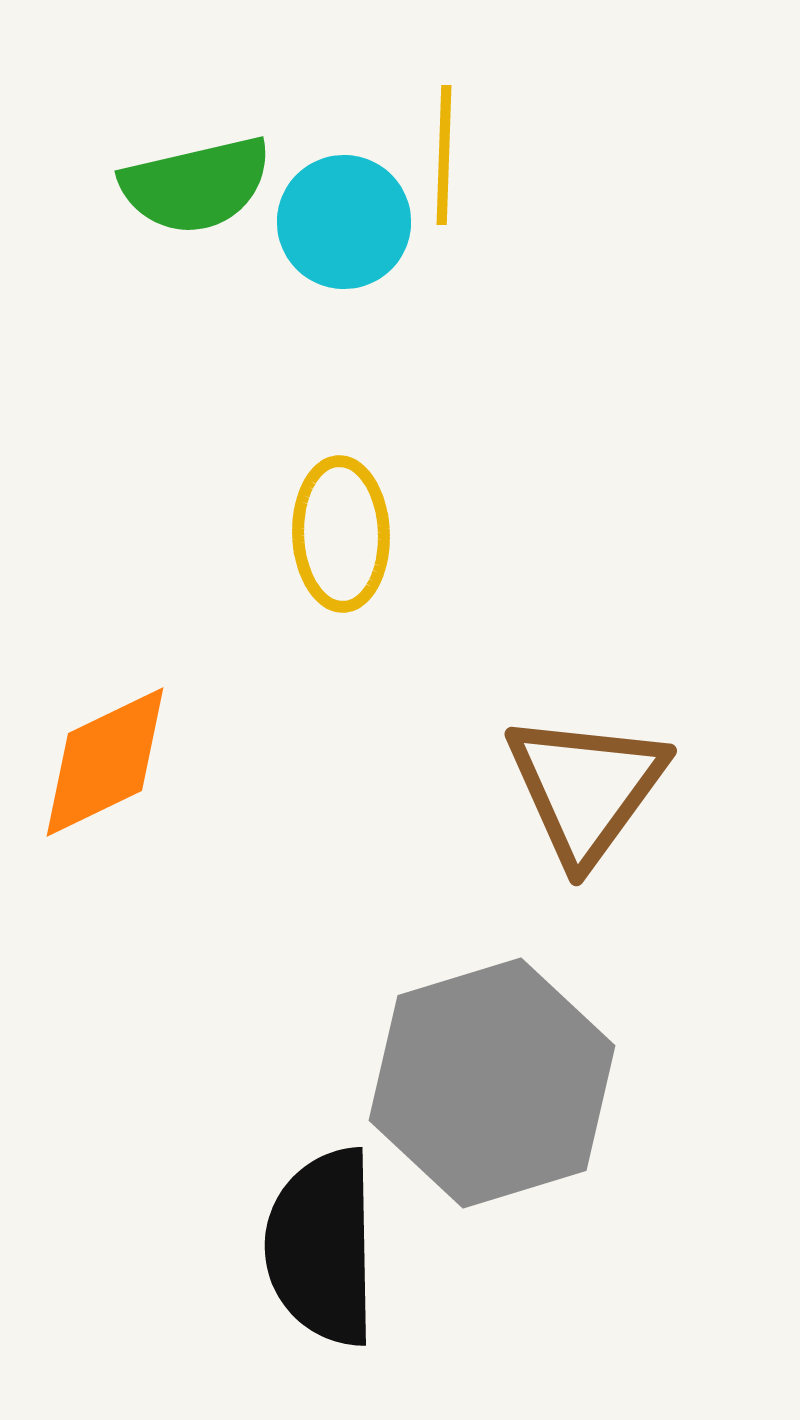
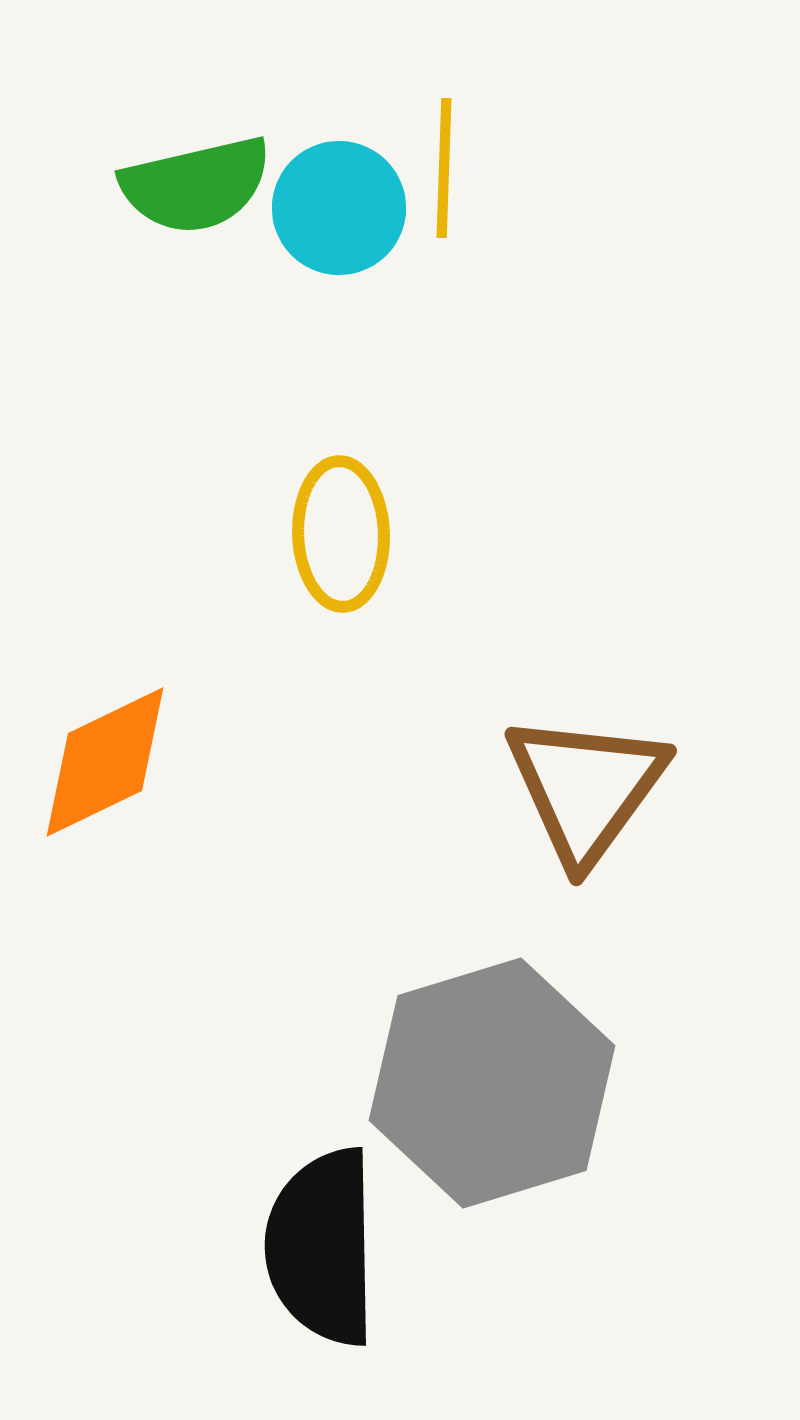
yellow line: moved 13 px down
cyan circle: moved 5 px left, 14 px up
